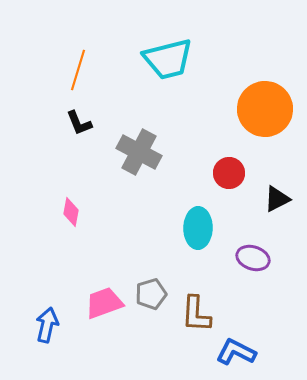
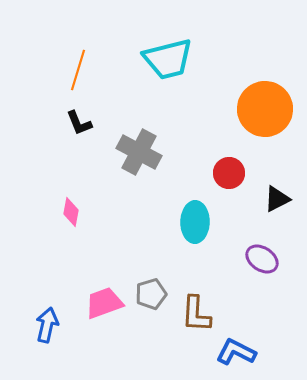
cyan ellipse: moved 3 px left, 6 px up
purple ellipse: moved 9 px right, 1 px down; rotated 16 degrees clockwise
